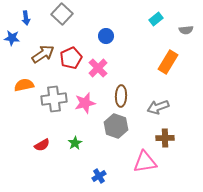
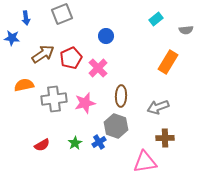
gray square: rotated 25 degrees clockwise
blue cross: moved 34 px up
